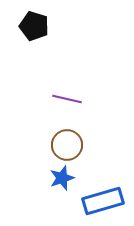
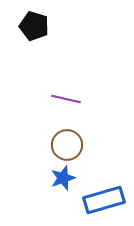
purple line: moved 1 px left
blue star: moved 1 px right
blue rectangle: moved 1 px right, 1 px up
